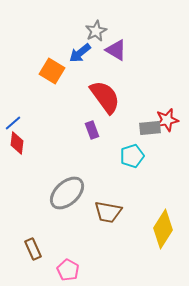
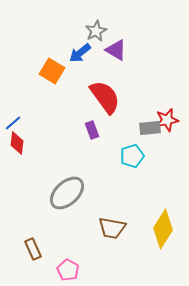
brown trapezoid: moved 4 px right, 16 px down
